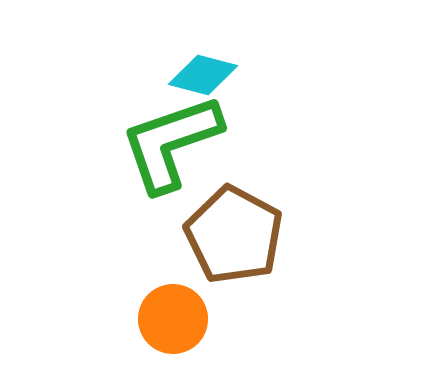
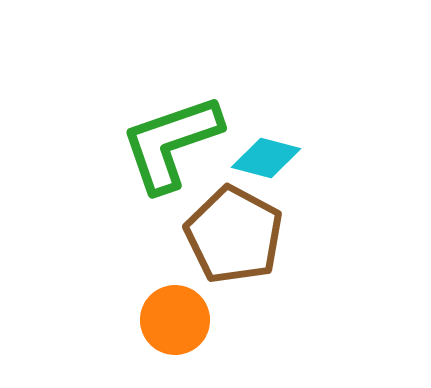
cyan diamond: moved 63 px right, 83 px down
orange circle: moved 2 px right, 1 px down
